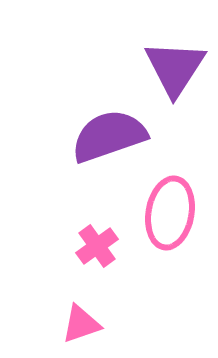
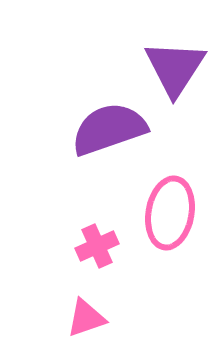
purple semicircle: moved 7 px up
pink cross: rotated 12 degrees clockwise
pink triangle: moved 5 px right, 6 px up
